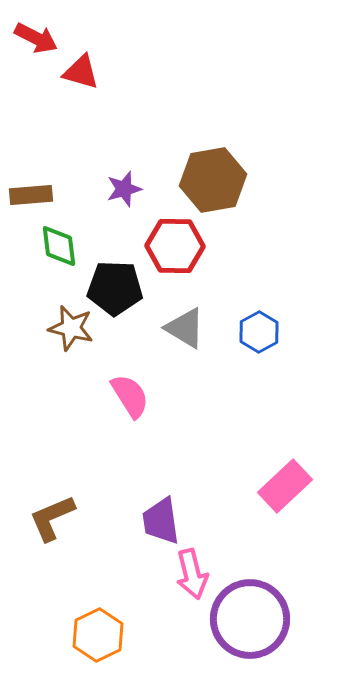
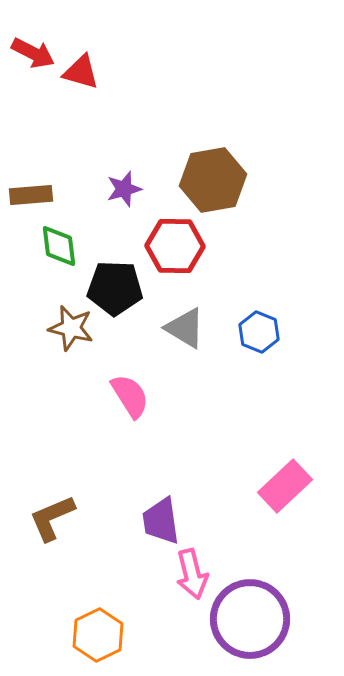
red arrow: moved 3 px left, 15 px down
blue hexagon: rotated 9 degrees counterclockwise
